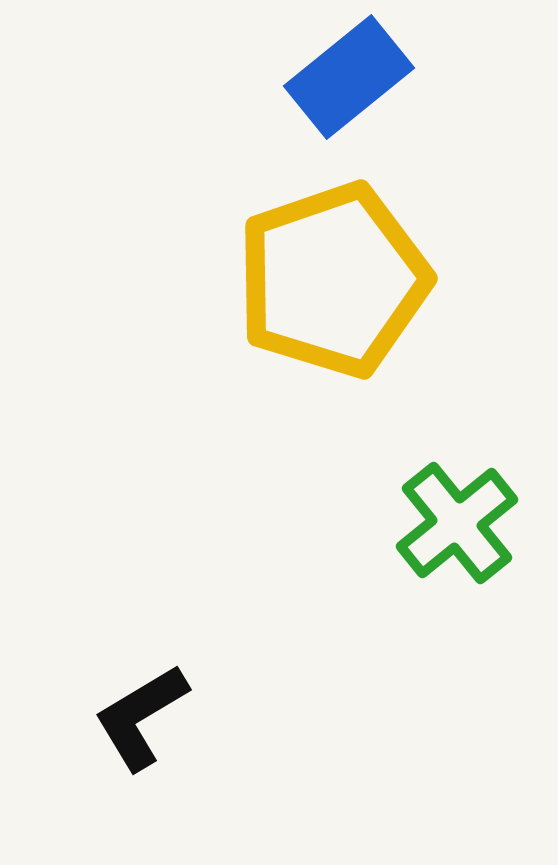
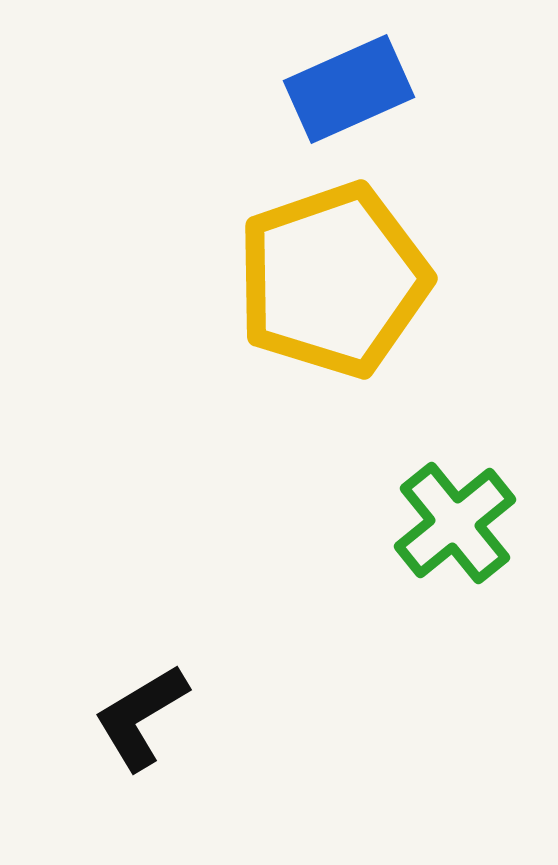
blue rectangle: moved 12 px down; rotated 15 degrees clockwise
green cross: moved 2 px left
